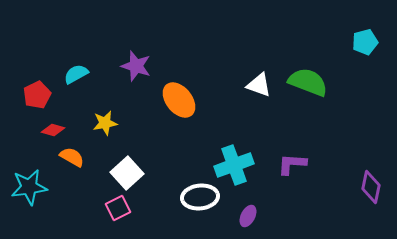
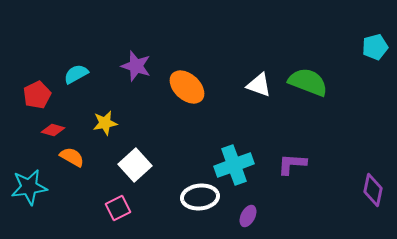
cyan pentagon: moved 10 px right, 5 px down
orange ellipse: moved 8 px right, 13 px up; rotated 9 degrees counterclockwise
white square: moved 8 px right, 8 px up
purple diamond: moved 2 px right, 3 px down
